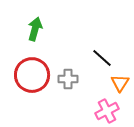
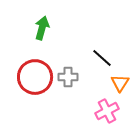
green arrow: moved 7 px right, 1 px up
red circle: moved 3 px right, 2 px down
gray cross: moved 2 px up
